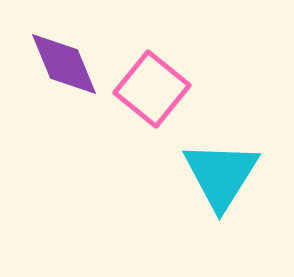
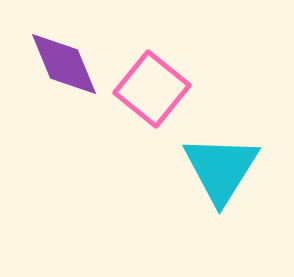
cyan triangle: moved 6 px up
